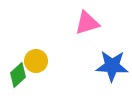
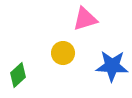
pink triangle: moved 2 px left, 4 px up
yellow circle: moved 27 px right, 8 px up
